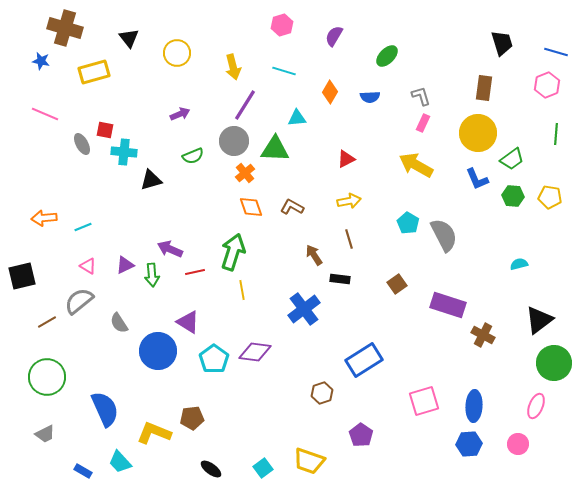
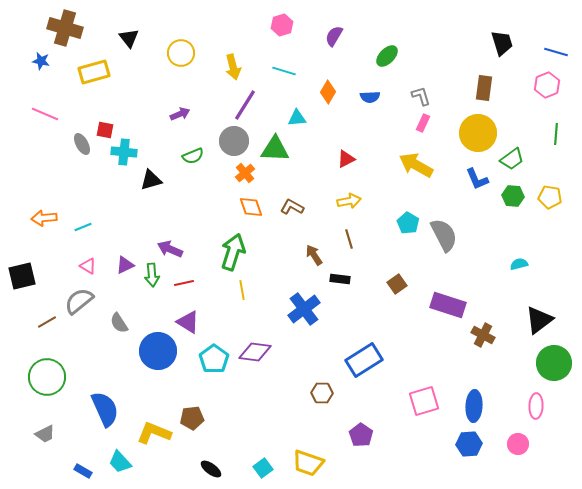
yellow circle at (177, 53): moved 4 px right
orange diamond at (330, 92): moved 2 px left
red line at (195, 272): moved 11 px left, 11 px down
brown hexagon at (322, 393): rotated 20 degrees clockwise
pink ellipse at (536, 406): rotated 20 degrees counterclockwise
yellow trapezoid at (309, 461): moved 1 px left, 2 px down
